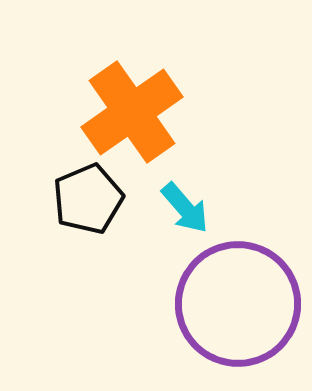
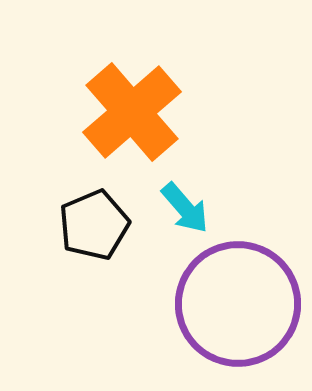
orange cross: rotated 6 degrees counterclockwise
black pentagon: moved 6 px right, 26 px down
